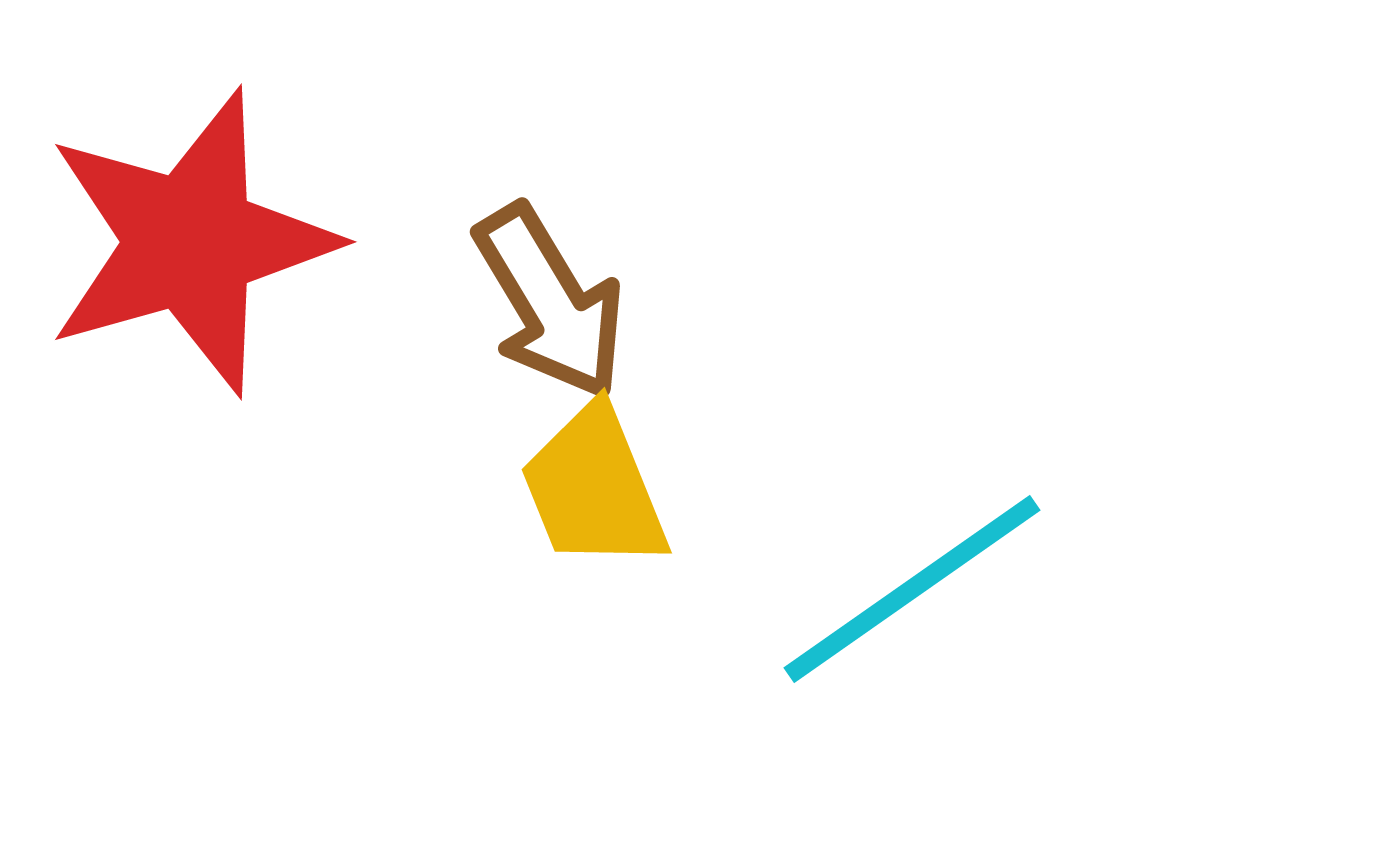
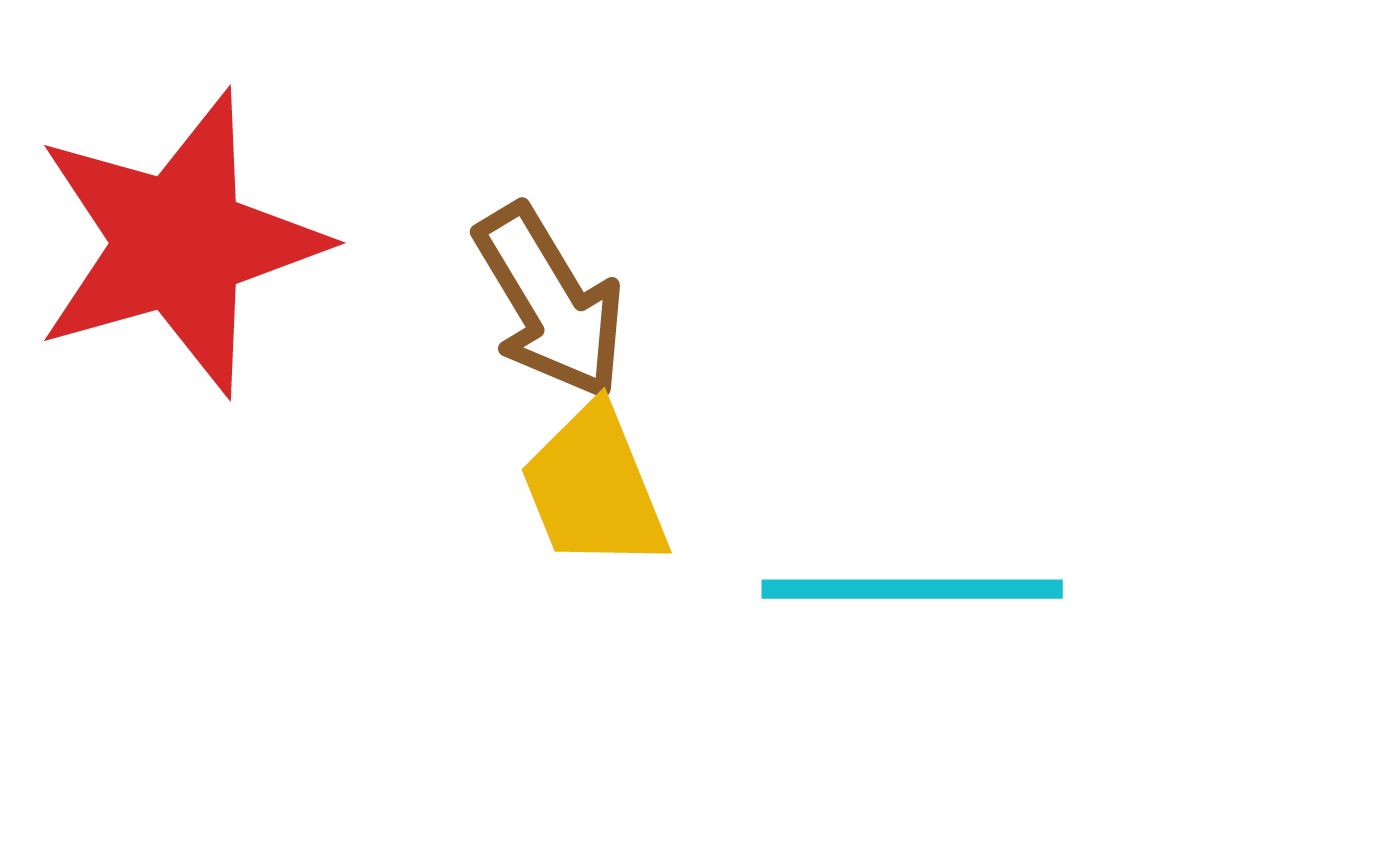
red star: moved 11 px left, 1 px down
cyan line: rotated 35 degrees clockwise
